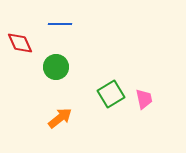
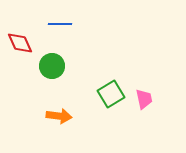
green circle: moved 4 px left, 1 px up
orange arrow: moved 1 px left, 2 px up; rotated 45 degrees clockwise
